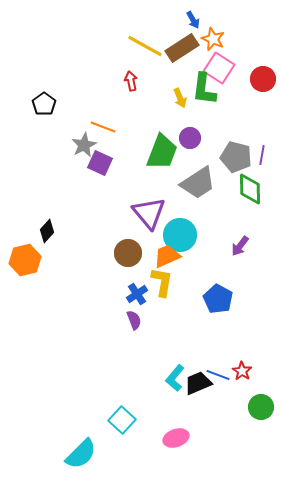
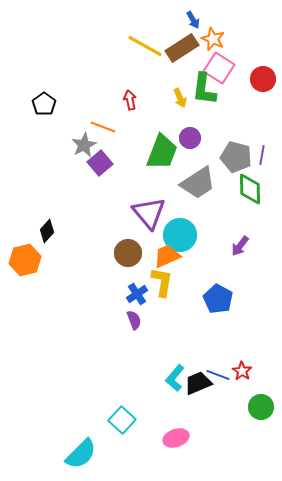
red arrow: moved 1 px left, 19 px down
purple square: rotated 25 degrees clockwise
